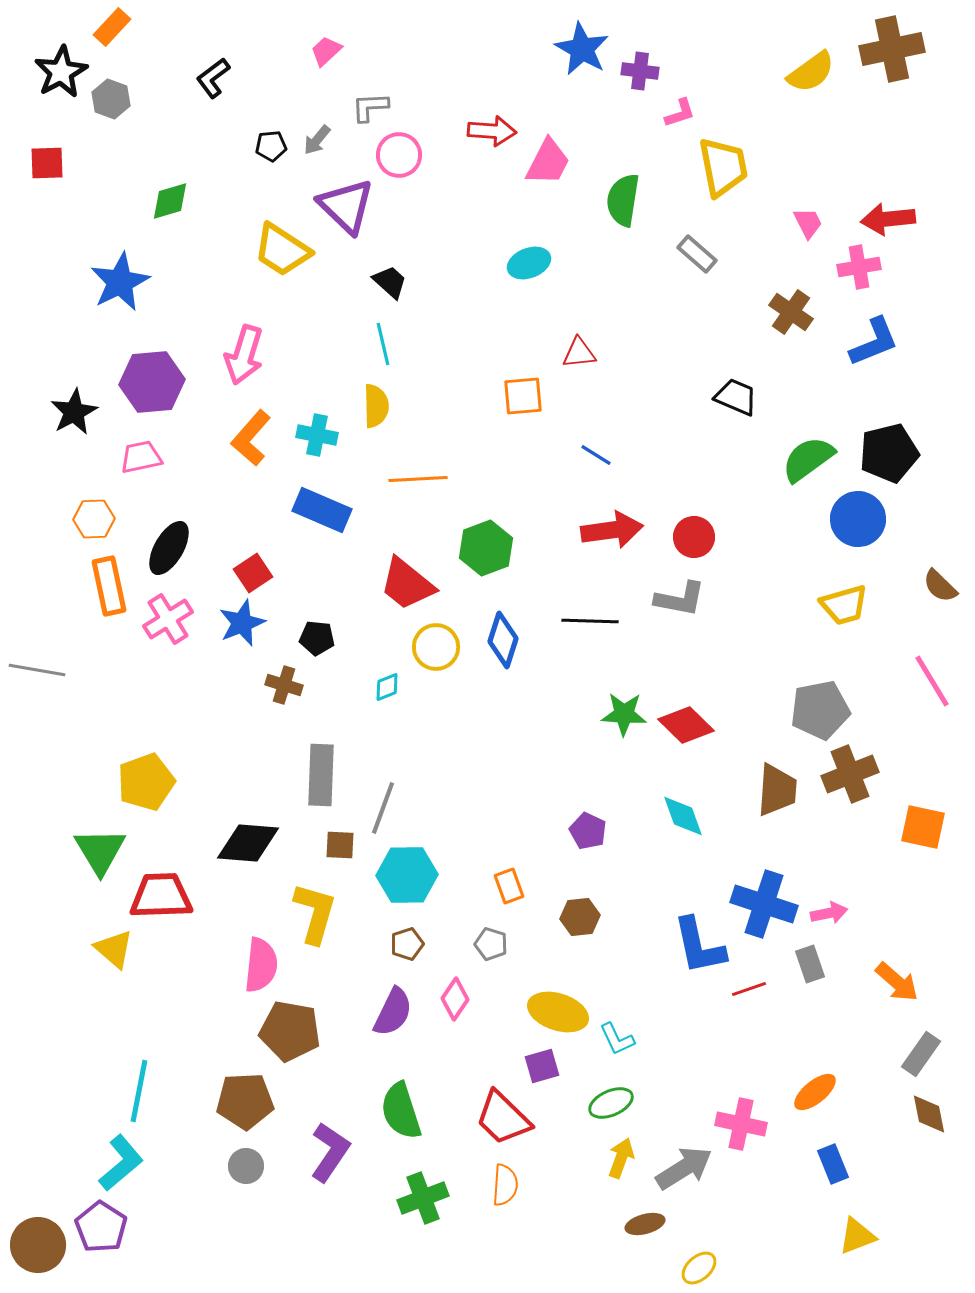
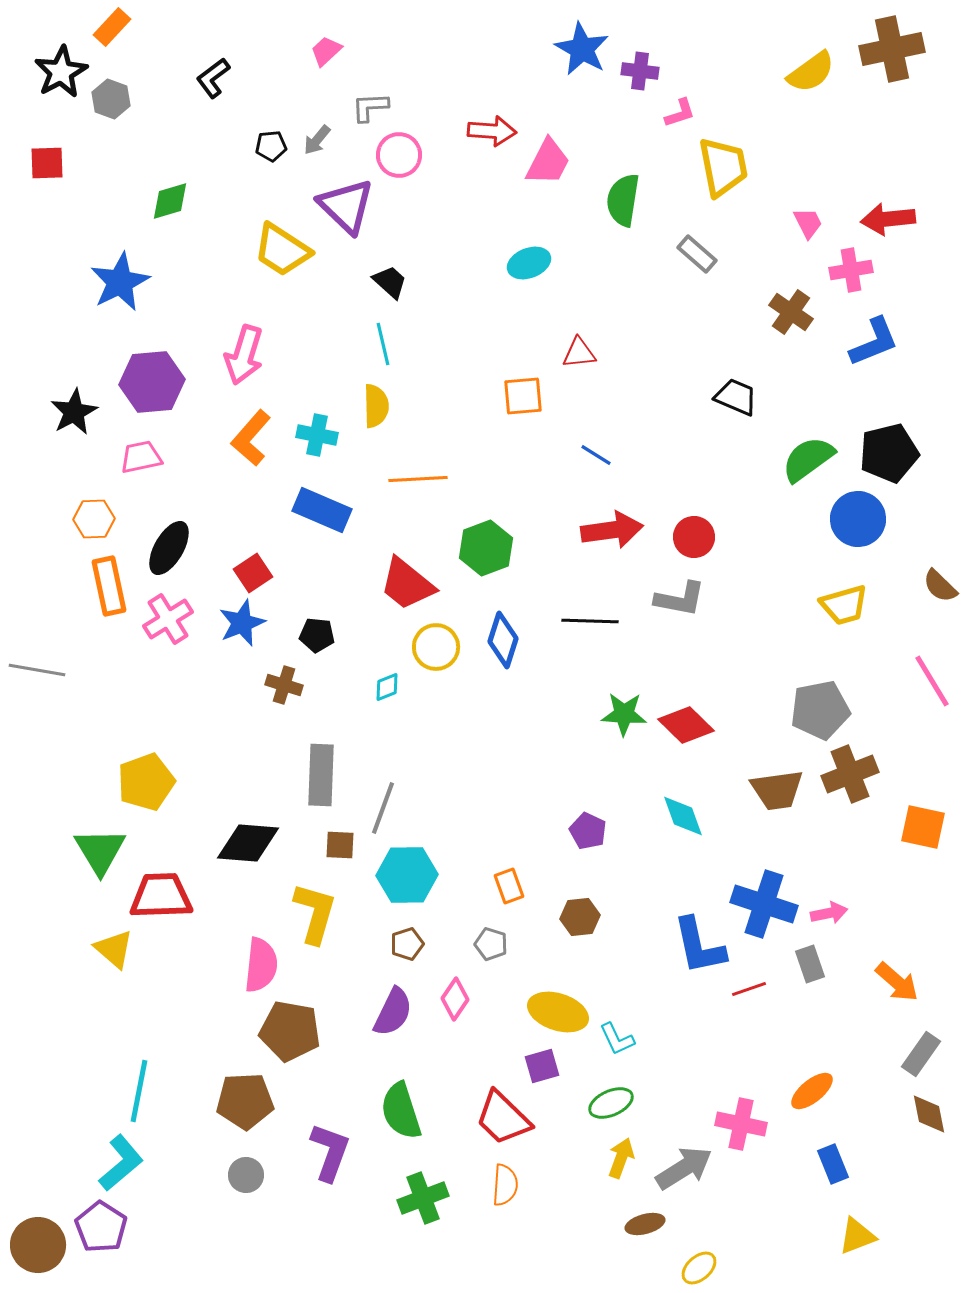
pink cross at (859, 267): moved 8 px left, 3 px down
black pentagon at (317, 638): moved 3 px up
brown trapezoid at (777, 790): rotated 78 degrees clockwise
orange ellipse at (815, 1092): moved 3 px left, 1 px up
purple L-shape at (330, 1152): rotated 14 degrees counterclockwise
gray circle at (246, 1166): moved 9 px down
